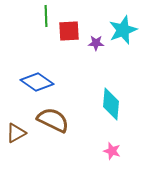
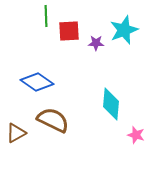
cyan star: moved 1 px right
pink star: moved 24 px right, 16 px up
